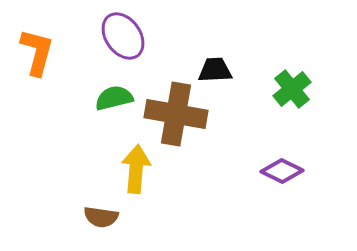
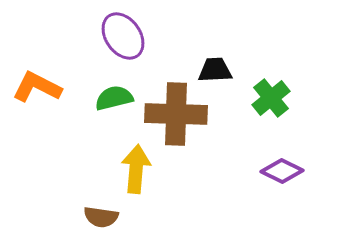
orange L-shape: moved 35 px down; rotated 78 degrees counterclockwise
green cross: moved 21 px left, 9 px down
brown cross: rotated 8 degrees counterclockwise
